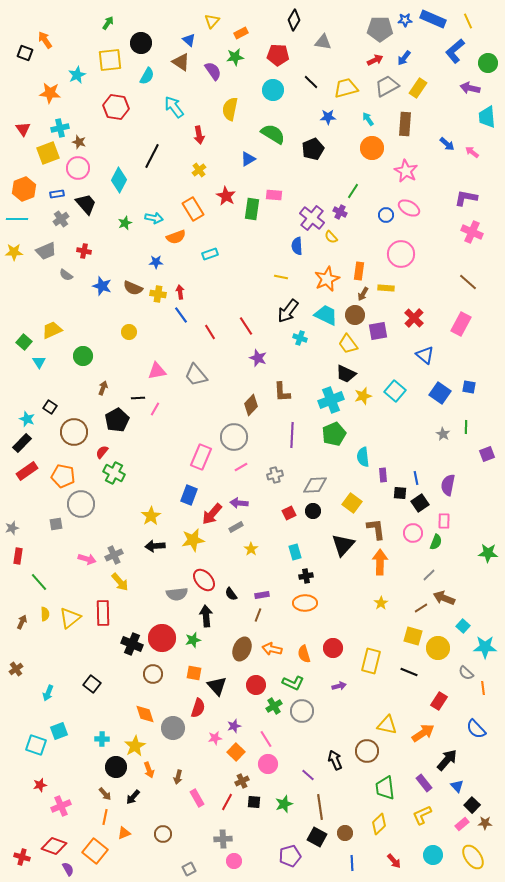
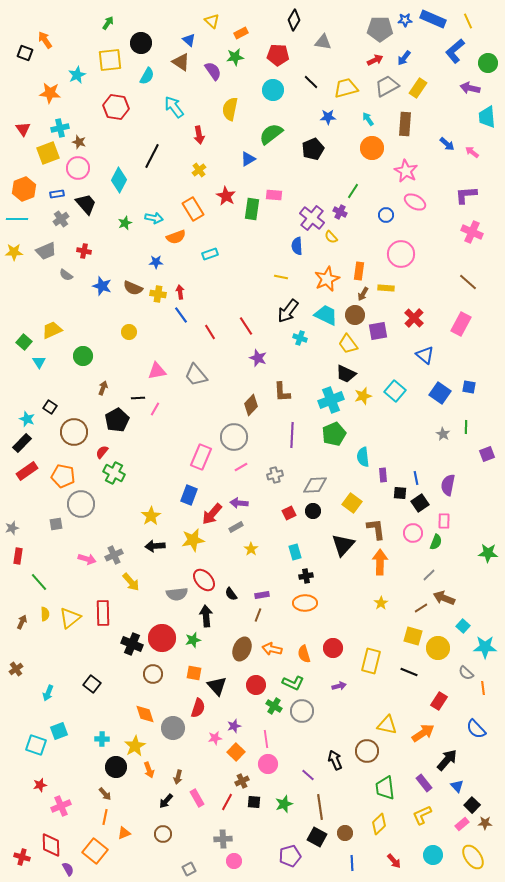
yellow triangle at (212, 21): rotated 28 degrees counterclockwise
green semicircle at (273, 134): moved 2 px left; rotated 70 degrees counterclockwise
purple L-shape at (466, 198): moved 3 px up; rotated 15 degrees counterclockwise
pink ellipse at (409, 208): moved 6 px right, 6 px up
yellow arrow at (120, 582): moved 11 px right
green cross at (274, 706): rotated 28 degrees counterclockwise
pink line at (266, 739): rotated 24 degrees clockwise
black arrow at (133, 797): moved 33 px right, 4 px down
red diamond at (54, 846): moved 3 px left, 1 px up; rotated 70 degrees clockwise
